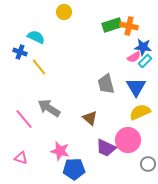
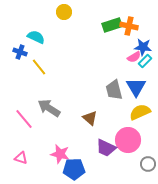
gray trapezoid: moved 8 px right, 6 px down
pink star: moved 3 px down
